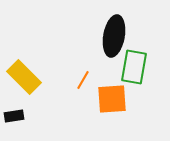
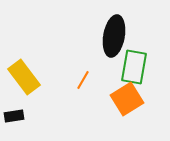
yellow rectangle: rotated 8 degrees clockwise
orange square: moved 15 px right; rotated 28 degrees counterclockwise
